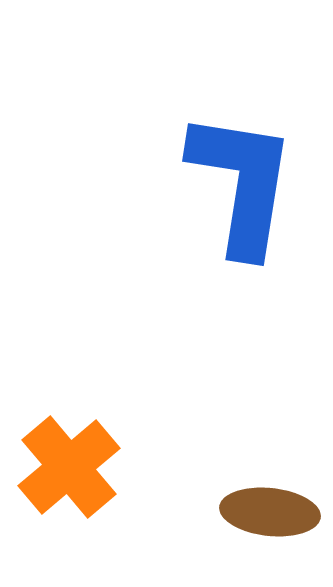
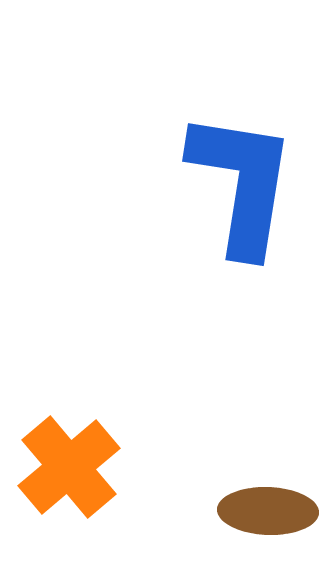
brown ellipse: moved 2 px left, 1 px up; rotated 4 degrees counterclockwise
